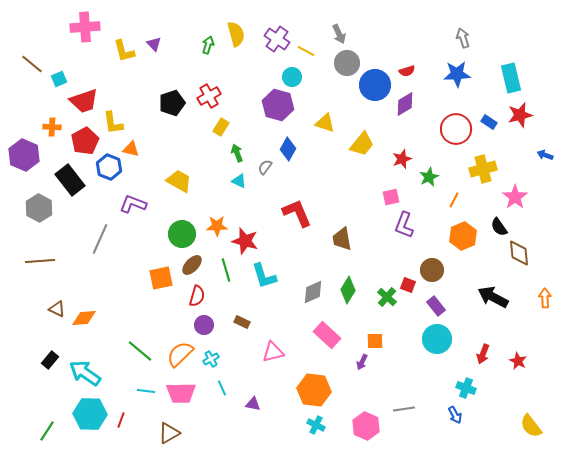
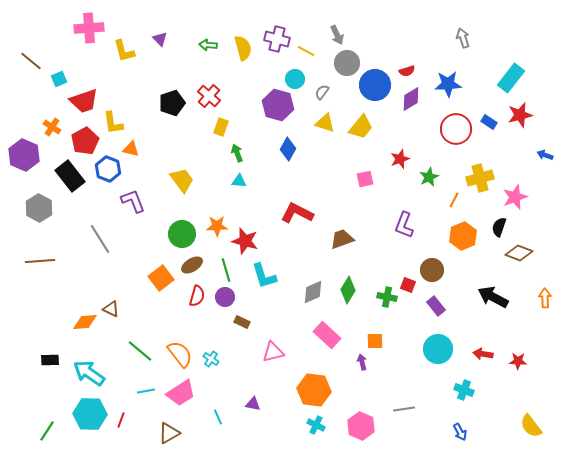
pink cross at (85, 27): moved 4 px right, 1 px down
yellow semicircle at (236, 34): moved 7 px right, 14 px down
gray arrow at (339, 34): moved 2 px left, 1 px down
purple cross at (277, 39): rotated 20 degrees counterclockwise
purple triangle at (154, 44): moved 6 px right, 5 px up
green arrow at (208, 45): rotated 102 degrees counterclockwise
brown line at (32, 64): moved 1 px left, 3 px up
blue star at (457, 74): moved 9 px left, 10 px down
cyan circle at (292, 77): moved 3 px right, 2 px down
cyan rectangle at (511, 78): rotated 52 degrees clockwise
red cross at (209, 96): rotated 20 degrees counterclockwise
purple diamond at (405, 104): moved 6 px right, 5 px up
orange cross at (52, 127): rotated 30 degrees clockwise
yellow rectangle at (221, 127): rotated 12 degrees counterclockwise
yellow trapezoid at (362, 144): moved 1 px left, 17 px up
red star at (402, 159): moved 2 px left
blue hexagon at (109, 167): moved 1 px left, 2 px down
gray semicircle at (265, 167): moved 57 px right, 75 px up
yellow cross at (483, 169): moved 3 px left, 9 px down
black rectangle at (70, 180): moved 4 px up
yellow trapezoid at (179, 181): moved 3 px right, 1 px up; rotated 24 degrees clockwise
cyan triangle at (239, 181): rotated 21 degrees counterclockwise
pink square at (391, 197): moved 26 px left, 18 px up
pink star at (515, 197): rotated 15 degrees clockwise
purple L-shape at (133, 204): moved 3 px up; rotated 48 degrees clockwise
red L-shape at (297, 213): rotated 40 degrees counterclockwise
black semicircle at (499, 227): rotated 54 degrees clockwise
gray line at (100, 239): rotated 56 degrees counterclockwise
brown trapezoid at (342, 239): rotated 80 degrees clockwise
brown diamond at (519, 253): rotated 64 degrees counterclockwise
brown ellipse at (192, 265): rotated 15 degrees clockwise
orange square at (161, 278): rotated 25 degrees counterclockwise
green cross at (387, 297): rotated 30 degrees counterclockwise
brown triangle at (57, 309): moved 54 px right
orange diamond at (84, 318): moved 1 px right, 4 px down
purple circle at (204, 325): moved 21 px right, 28 px up
cyan circle at (437, 339): moved 1 px right, 10 px down
orange semicircle at (180, 354): rotated 96 degrees clockwise
red arrow at (483, 354): rotated 78 degrees clockwise
cyan cross at (211, 359): rotated 28 degrees counterclockwise
black rectangle at (50, 360): rotated 48 degrees clockwise
red star at (518, 361): rotated 24 degrees counterclockwise
purple arrow at (362, 362): rotated 140 degrees clockwise
cyan arrow at (85, 373): moved 4 px right
cyan line at (222, 388): moved 4 px left, 29 px down
cyan cross at (466, 388): moved 2 px left, 2 px down
cyan line at (146, 391): rotated 18 degrees counterclockwise
pink trapezoid at (181, 393): rotated 32 degrees counterclockwise
blue arrow at (455, 415): moved 5 px right, 17 px down
pink hexagon at (366, 426): moved 5 px left
